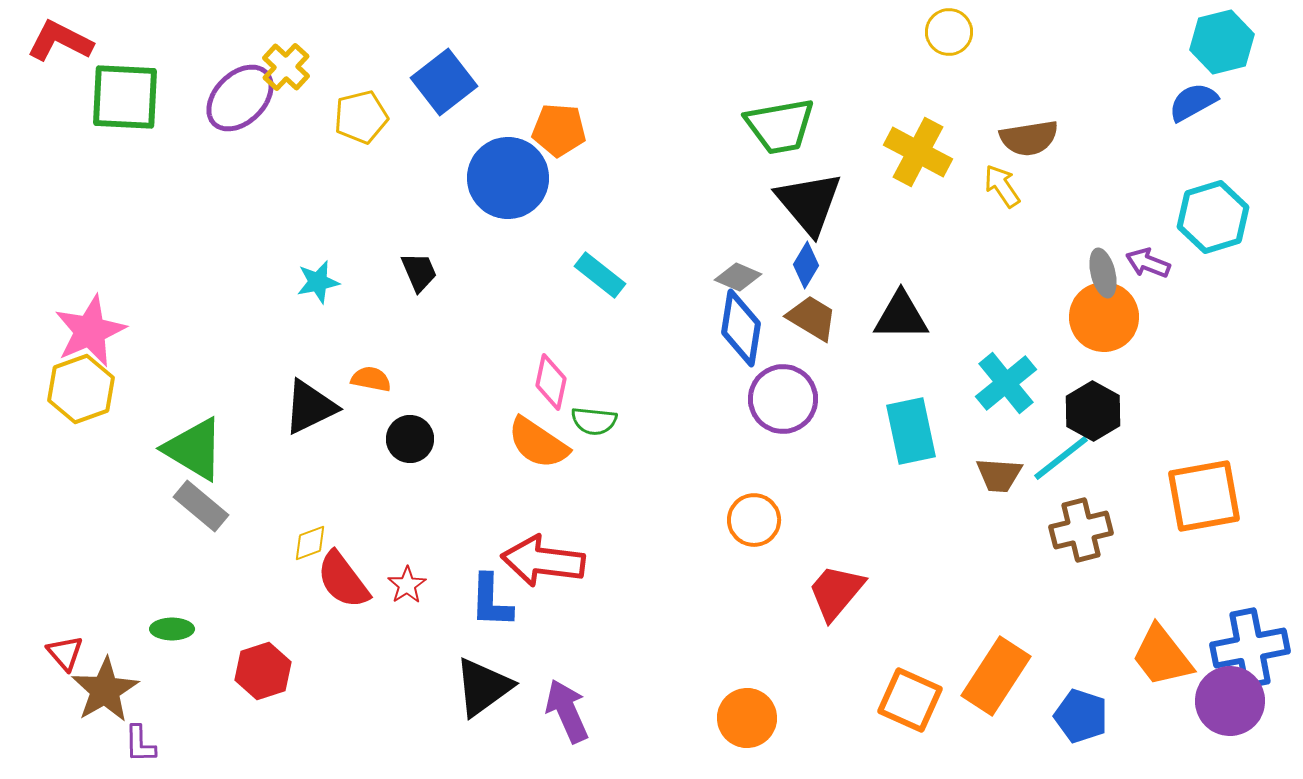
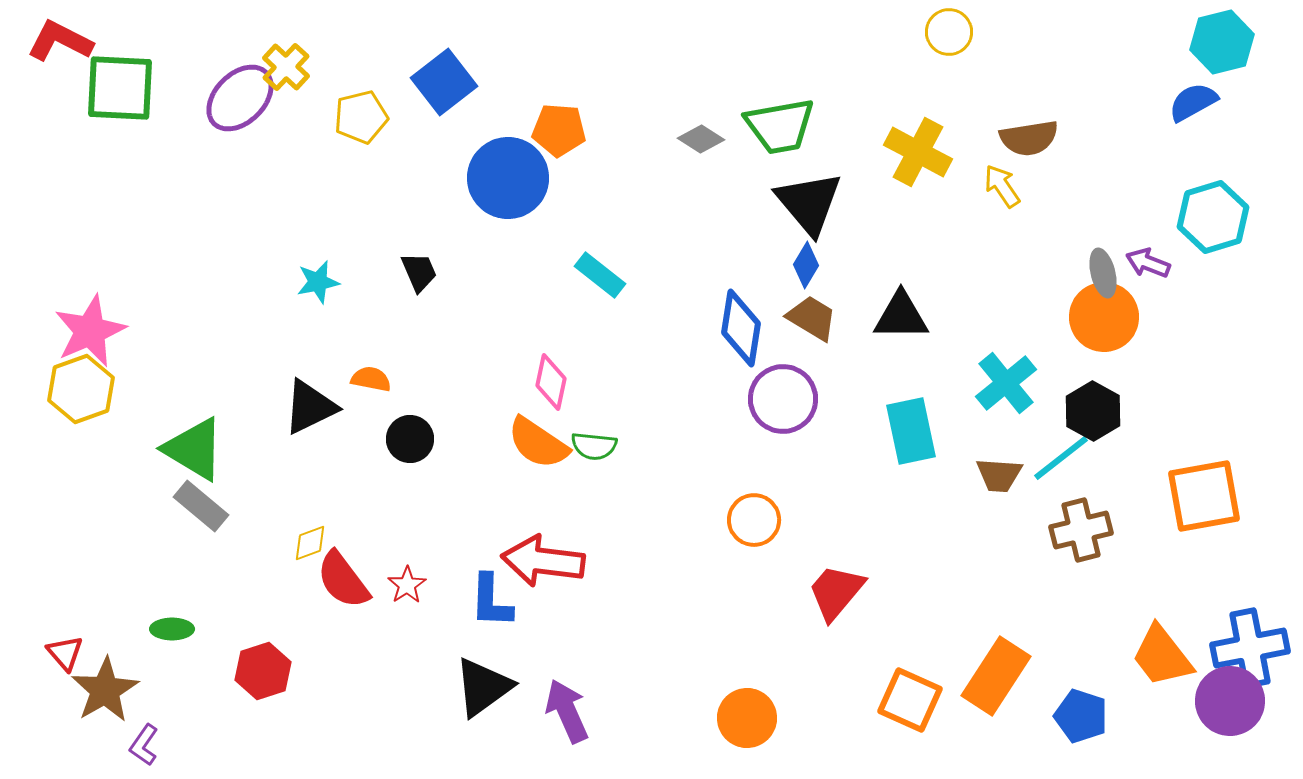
green square at (125, 97): moved 5 px left, 9 px up
gray diamond at (738, 277): moved 37 px left, 138 px up; rotated 9 degrees clockwise
green semicircle at (594, 421): moved 25 px down
purple L-shape at (140, 744): moved 4 px right, 1 px down; rotated 36 degrees clockwise
